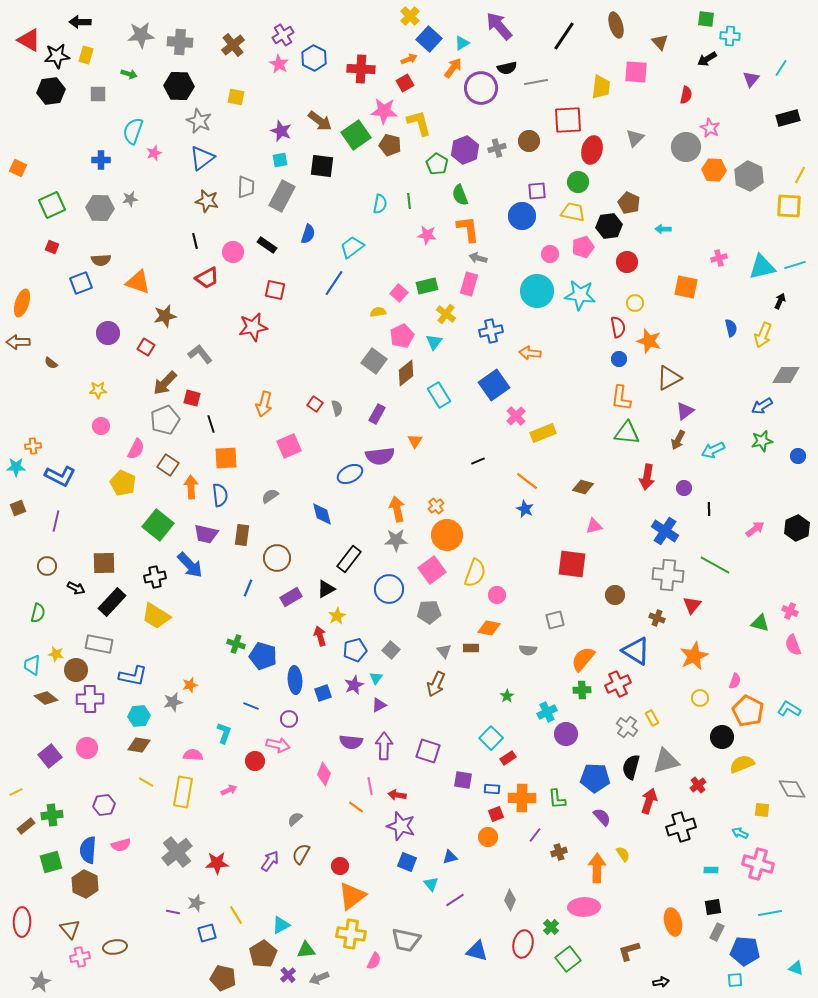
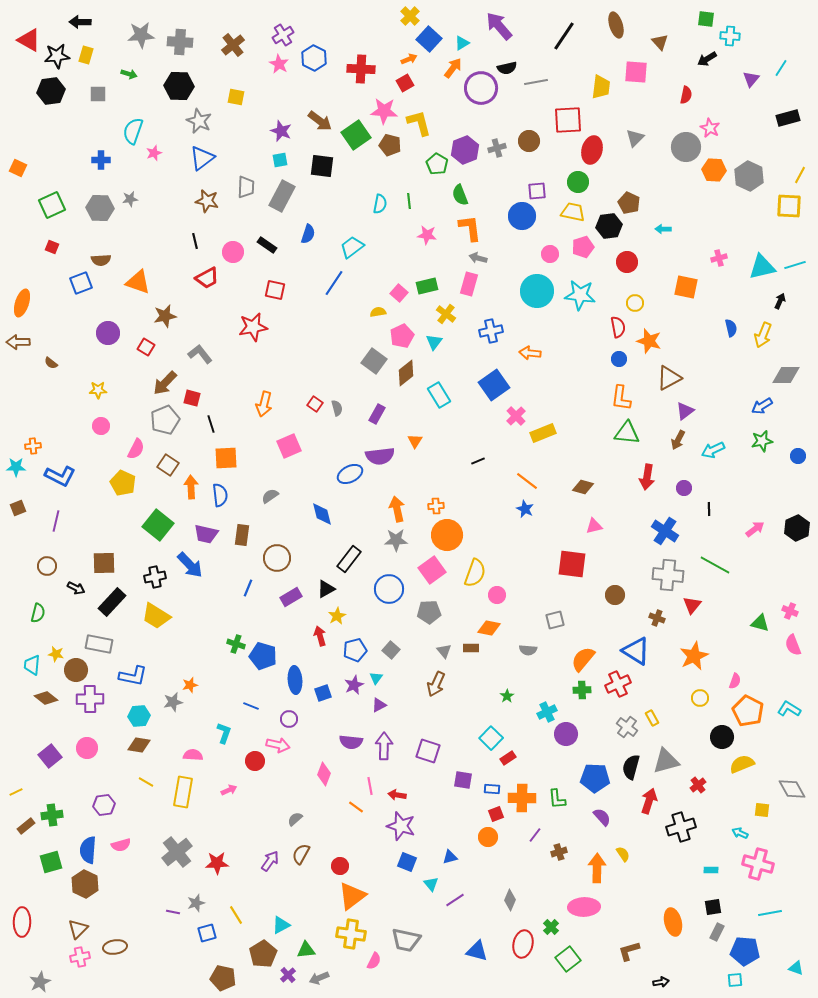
orange L-shape at (468, 229): moved 2 px right, 1 px up
orange cross at (436, 506): rotated 35 degrees clockwise
brown triangle at (70, 929): moved 8 px right; rotated 25 degrees clockwise
